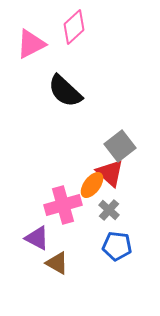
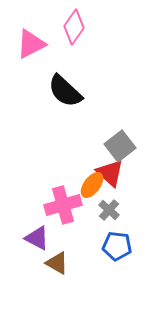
pink diamond: rotated 12 degrees counterclockwise
